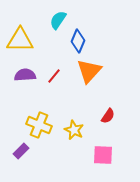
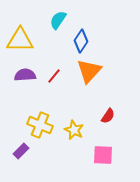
blue diamond: moved 3 px right; rotated 10 degrees clockwise
yellow cross: moved 1 px right
